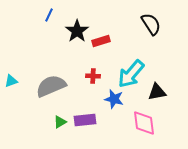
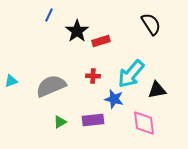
black triangle: moved 2 px up
purple rectangle: moved 8 px right
